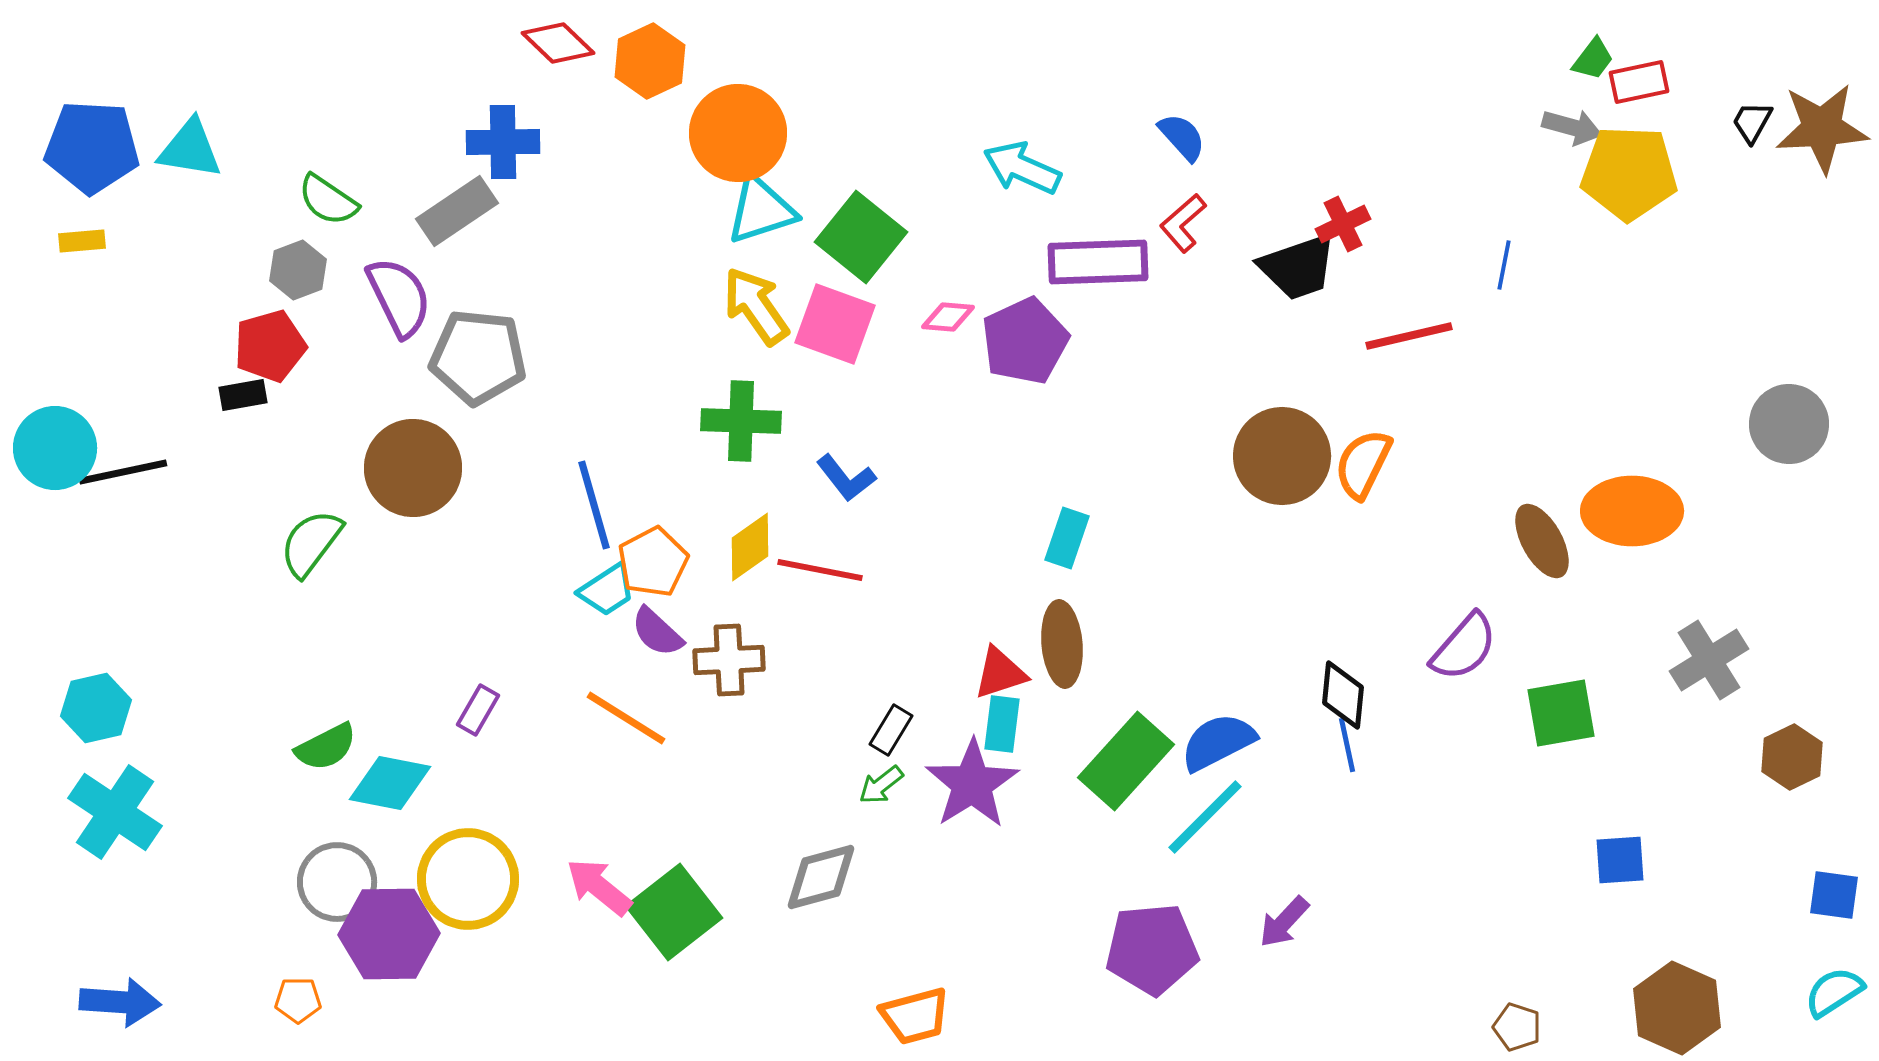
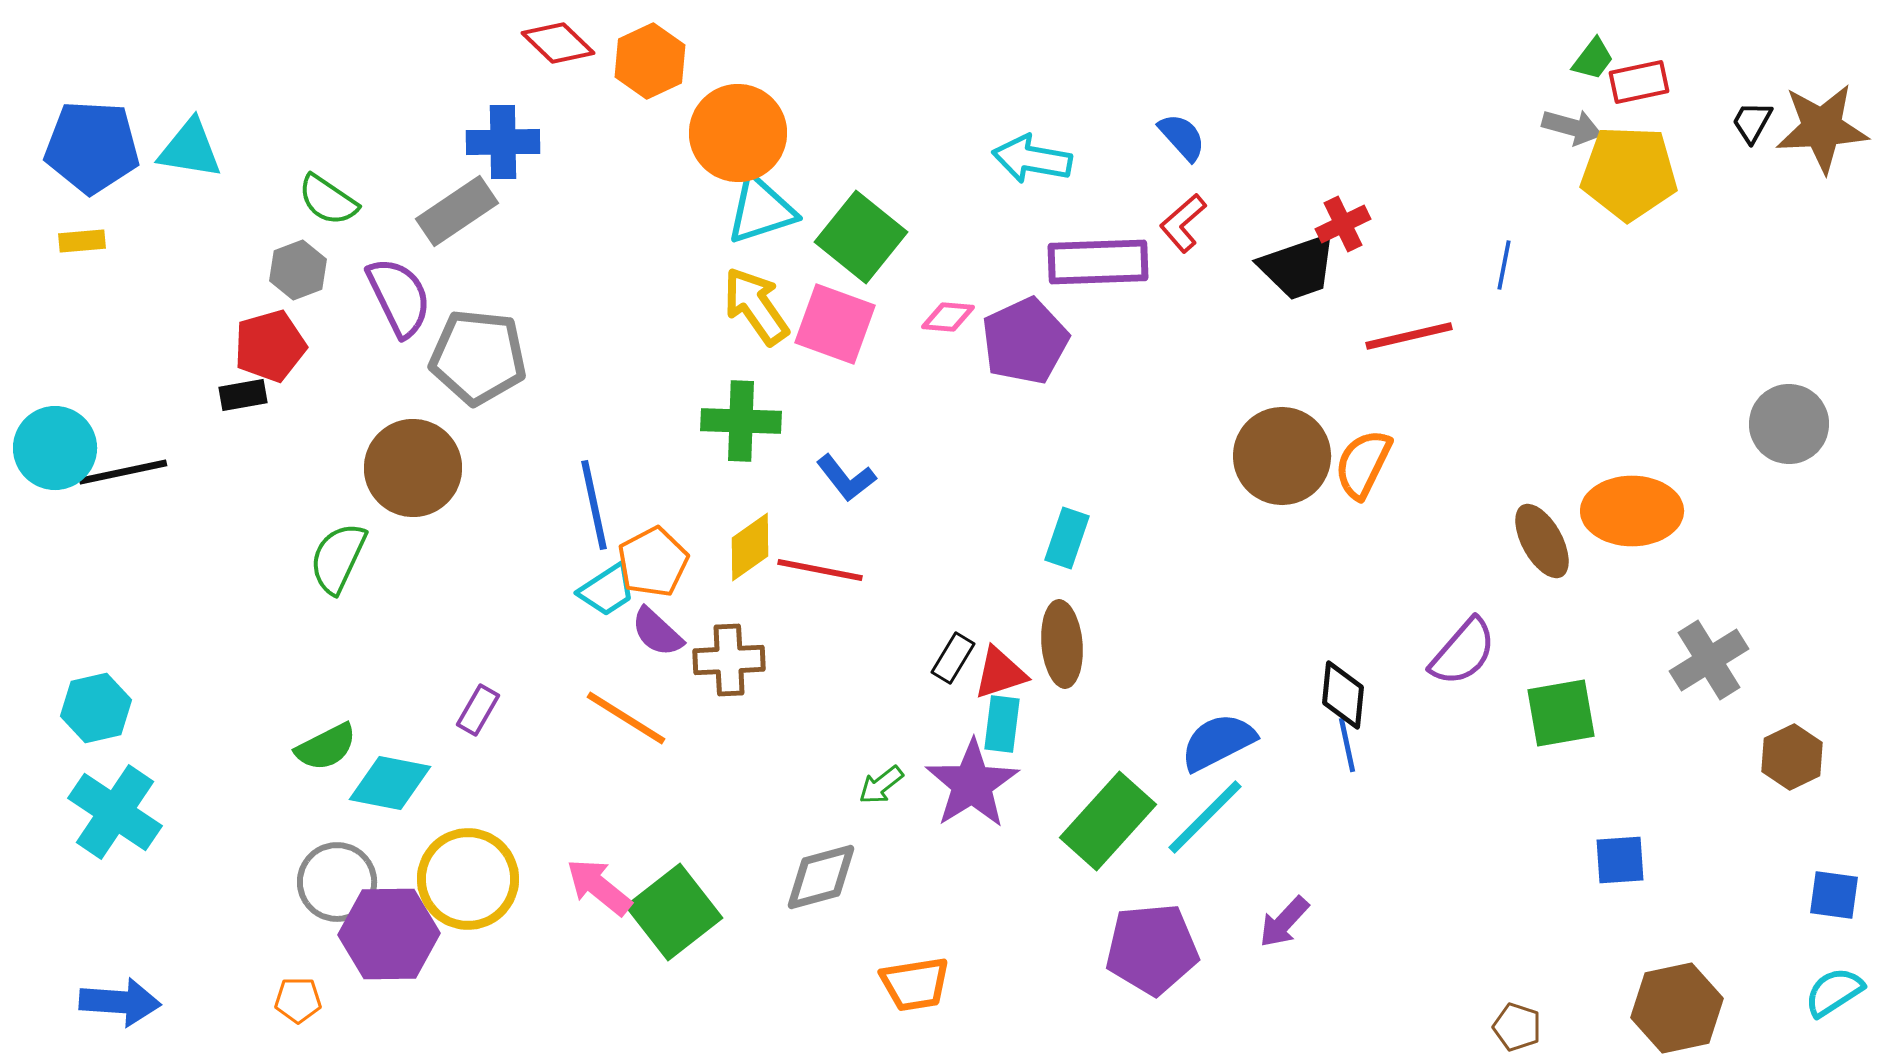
cyan arrow at (1022, 168): moved 10 px right, 9 px up; rotated 14 degrees counterclockwise
blue line at (594, 505): rotated 4 degrees clockwise
green semicircle at (311, 543): moved 27 px right, 15 px down; rotated 12 degrees counterclockwise
purple semicircle at (1464, 647): moved 1 px left, 5 px down
black rectangle at (891, 730): moved 62 px right, 72 px up
green rectangle at (1126, 761): moved 18 px left, 60 px down
brown hexagon at (1677, 1008): rotated 24 degrees clockwise
orange trapezoid at (915, 1016): moved 32 px up; rotated 6 degrees clockwise
